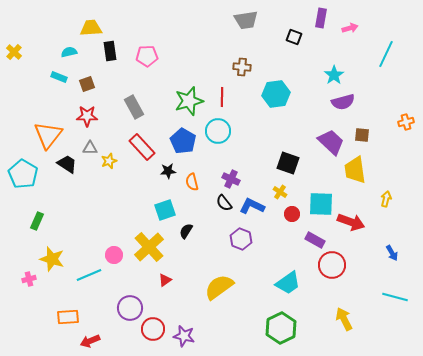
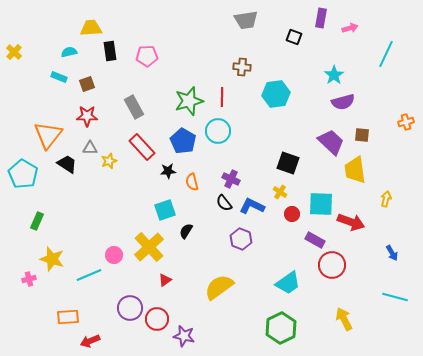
red circle at (153, 329): moved 4 px right, 10 px up
